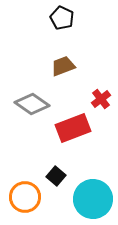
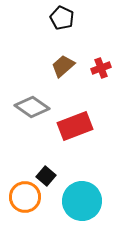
brown trapezoid: rotated 20 degrees counterclockwise
red cross: moved 31 px up; rotated 18 degrees clockwise
gray diamond: moved 3 px down
red rectangle: moved 2 px right, 2 px up
black square: moved 10 px left
cyan circle: moved 11 px left, 2 px down
